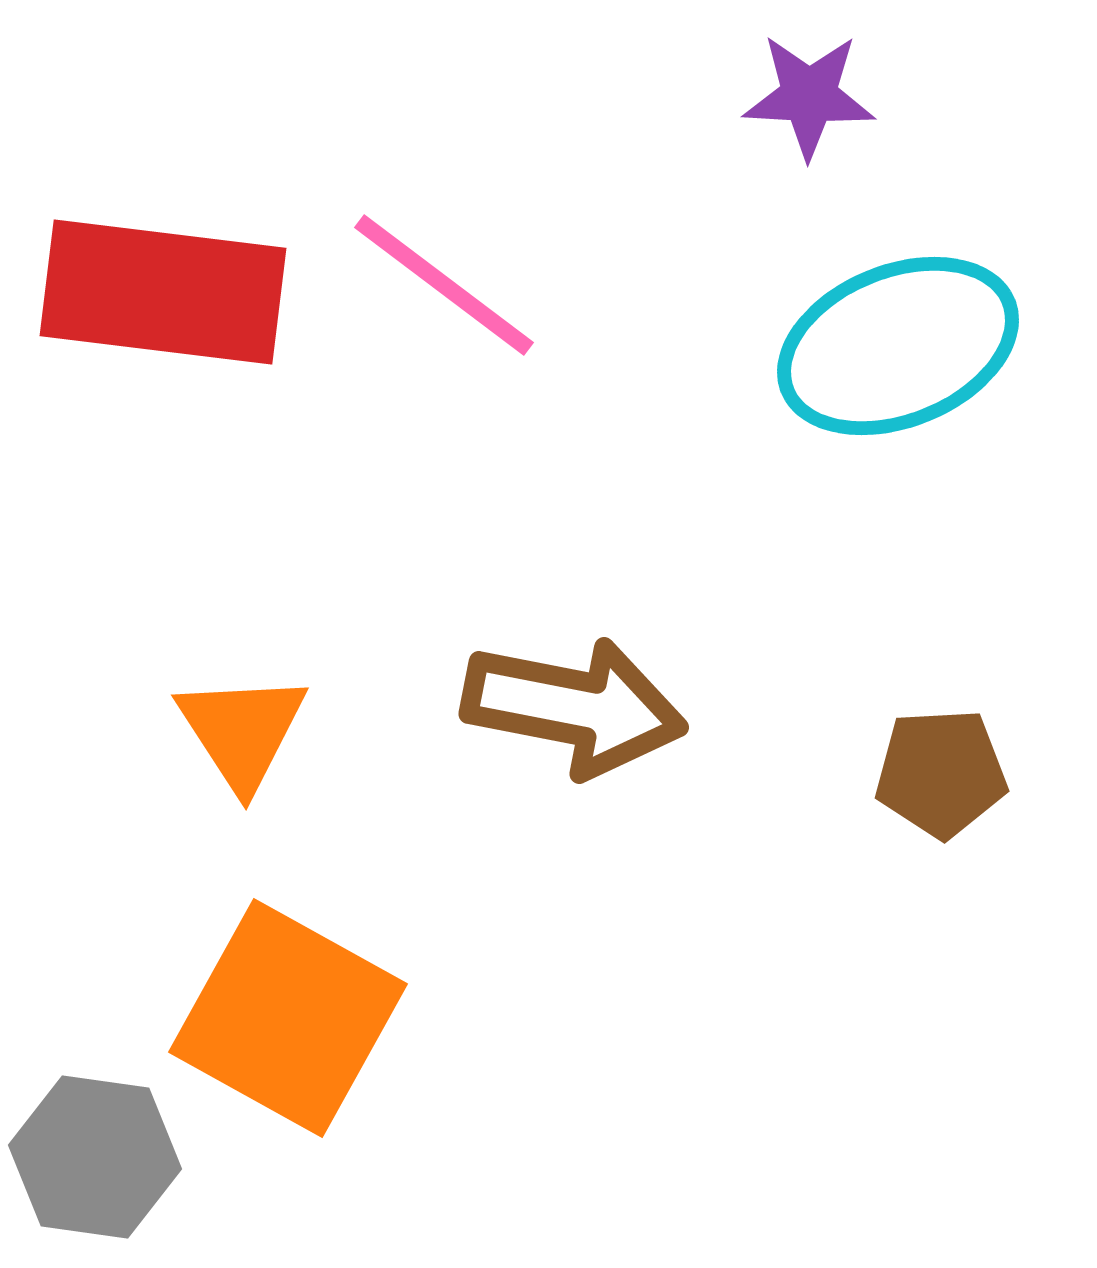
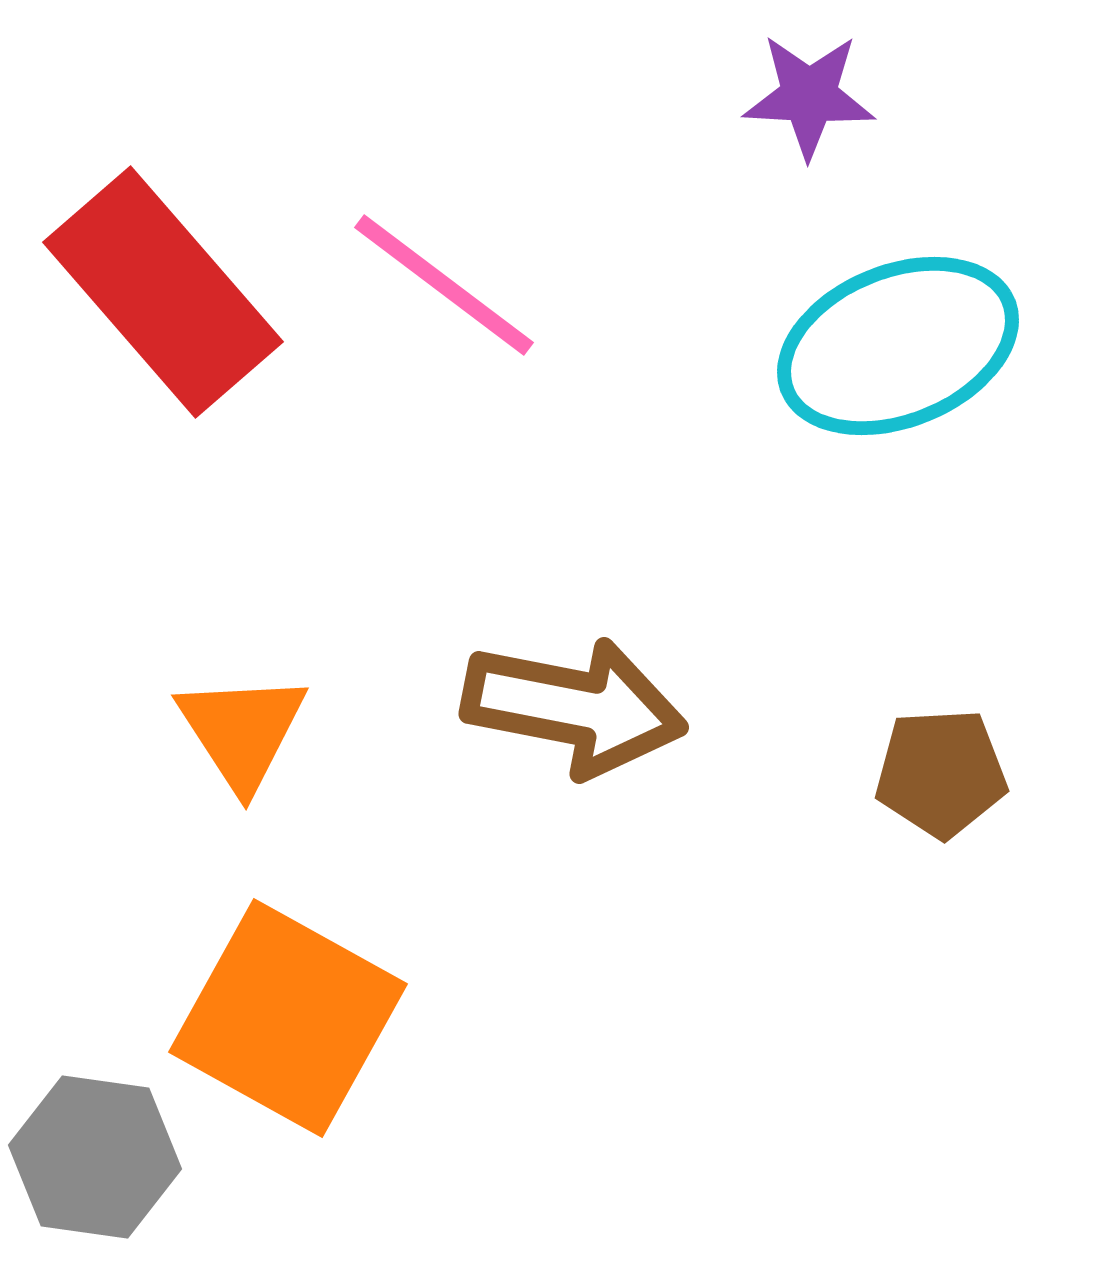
red rectangle: rotated 42 degrees clockwise
